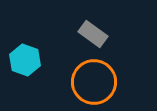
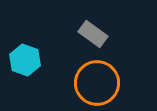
orange circle: moved 3 px right, 1 px down
